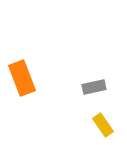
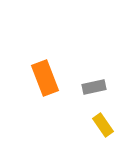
orange rectangle: moved 23 px right
